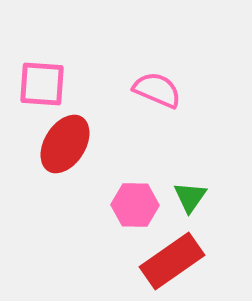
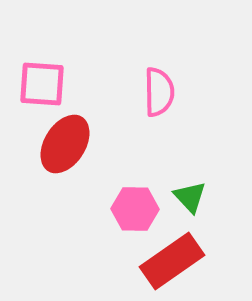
pink semicircle: moved 2 px right, 2 px down; rotated 66 degrees clockwise
green triangle: rotated 18 degrees counterclockwise
pink hexagon: moved 4 px down
